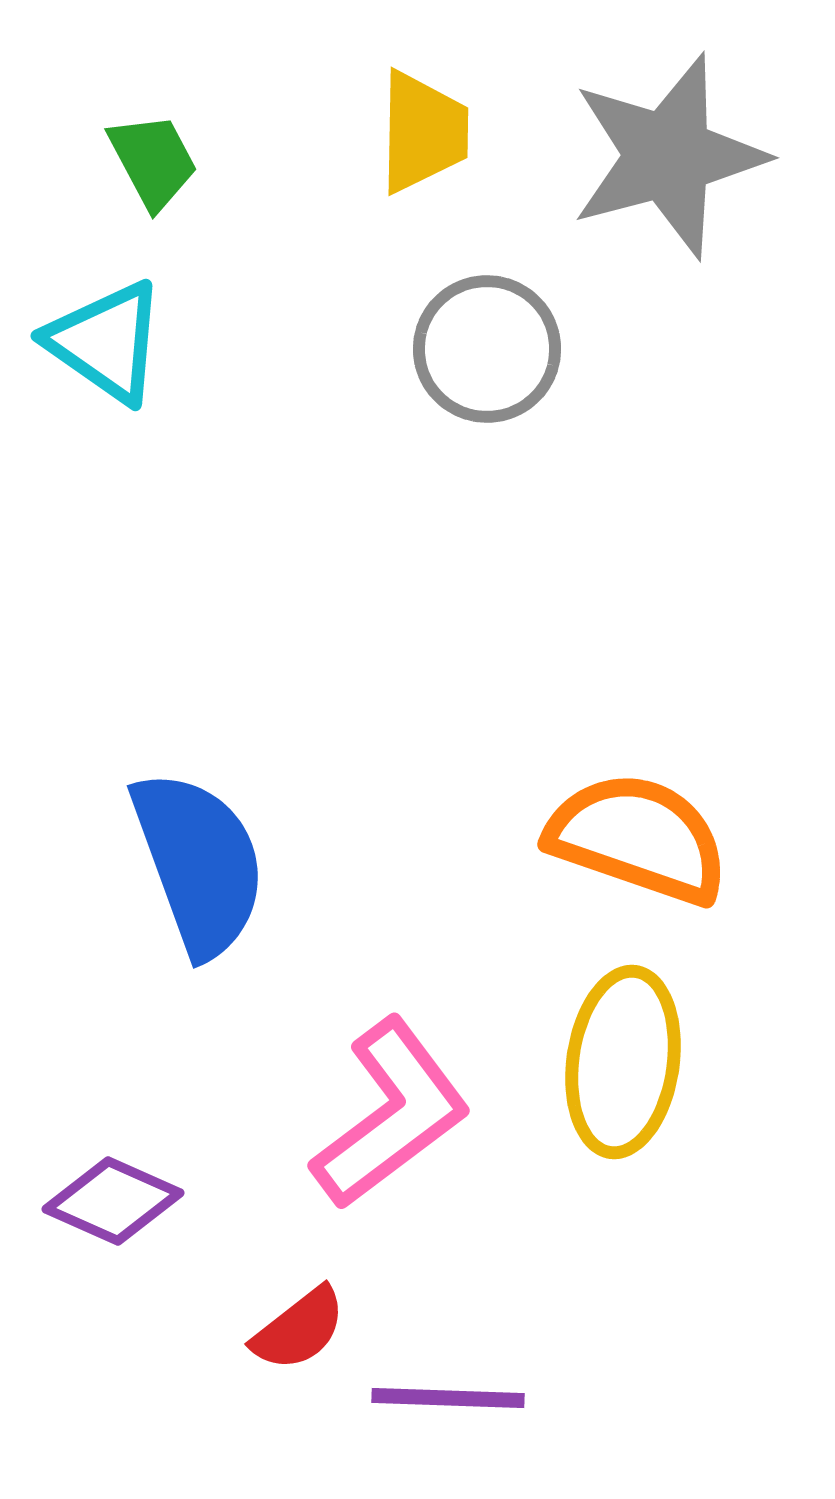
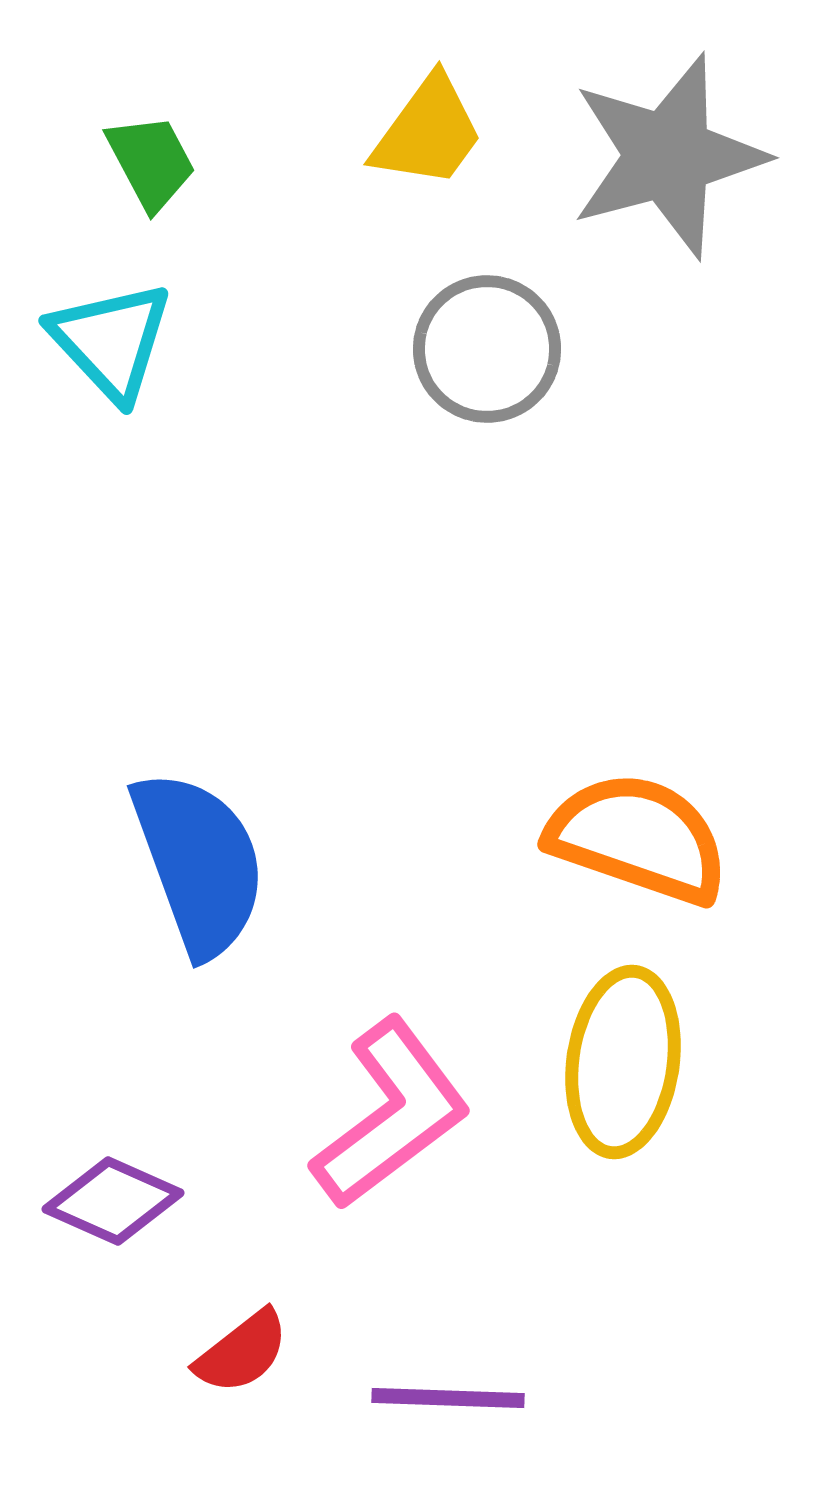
yellow trapezoid: moved 5 px right; rotated 35 degrees clockwise
green trapezoid: moved 2 px left, 1 px down
cyan triangle: moved 5 px right, 1 px up; rotated 12 degrees clockwise
red semicircle: moved 57 px left, 23 px down
